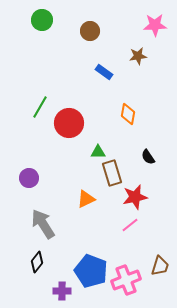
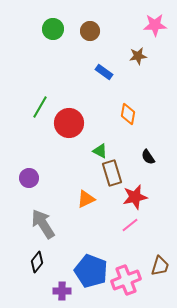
green circle: moved 11 px right, 9 px down
green triangle: moved 2 px right, 1 px up; rotated 28 degrees clockwise
